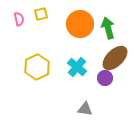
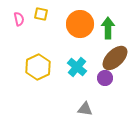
yellow square: rotated 24 degrees clockwise
green arrow: rotated 15 degrees clockwise
yellow hexagon: moved 1 px right
